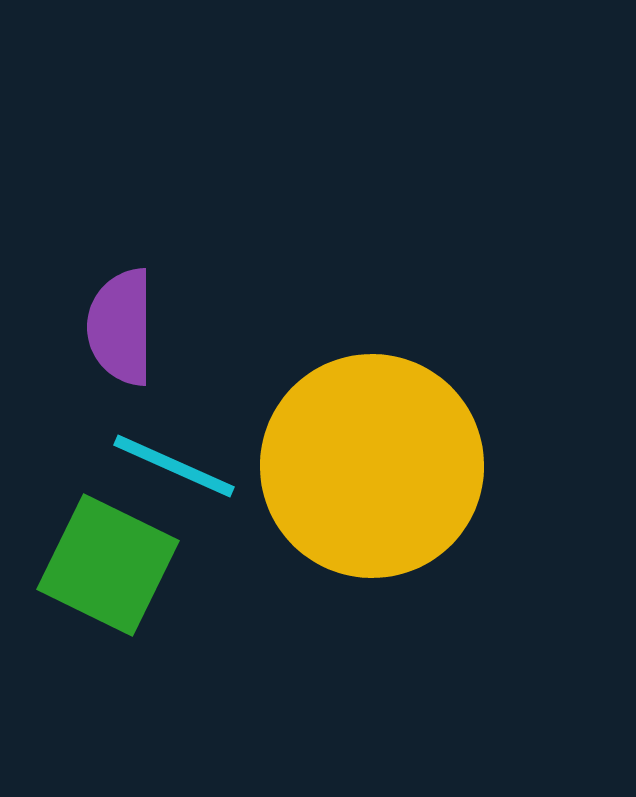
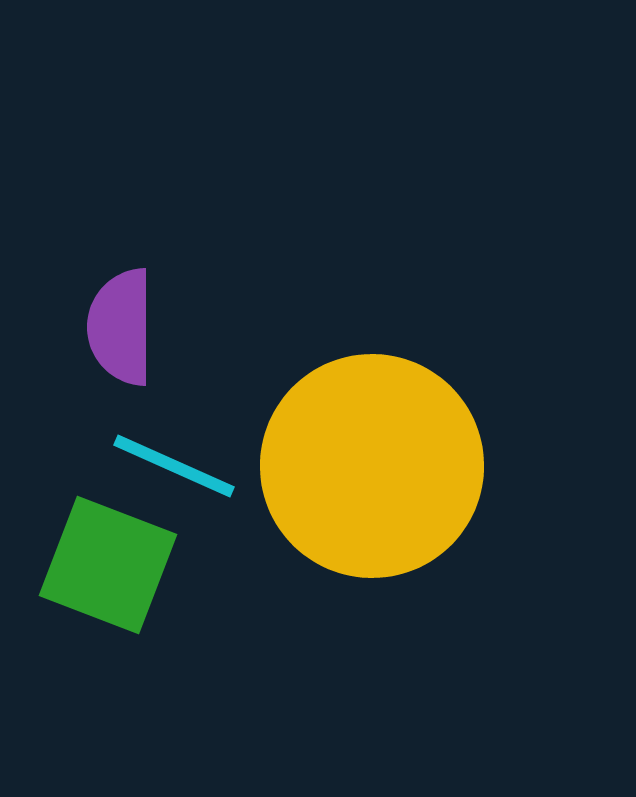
green square: rotated 5 degrees counterclockwise
